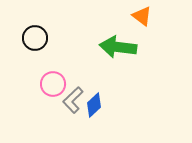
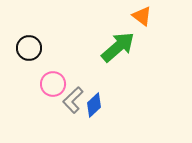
black circle: moved 6 px left, 10 px down
green arrow: rotated 132 degrees clockwise
